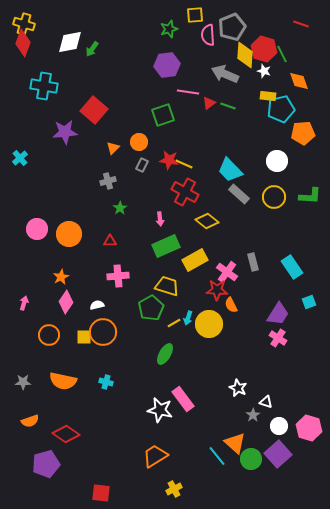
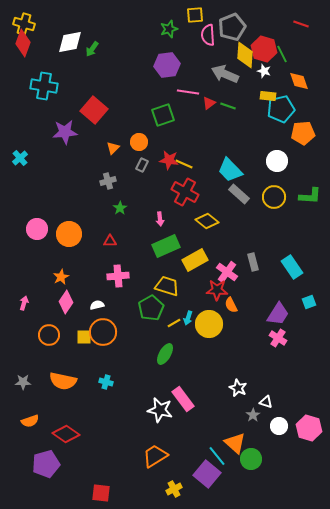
purple square at (278, 454): moved 71 px left, 20 px down; rotated 8 degrees counterclockwise
